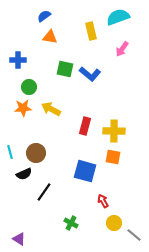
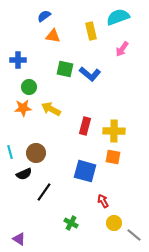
orange triangle: moved 3 px right, 1 px up
